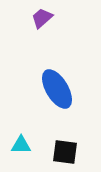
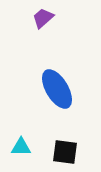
purple trapezoid: moved 1 px right
cyan triangle: moved 2 px down
